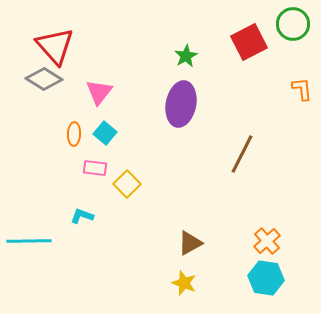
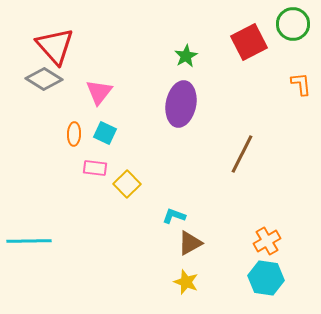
orange L-shape: moved 1 px left, 5 px up
cyan square: rotated 15 degrees counterclockwise
cyan L-shape: moved 92 px right
orange cross: rotated 12 degrees clockwise
yellow star: moved 2 px right, 1 px up
